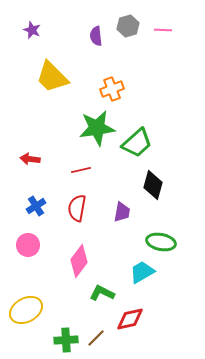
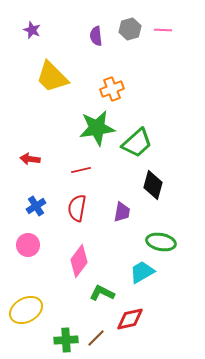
gray hexagon: moved 2 px right, 3 px down
